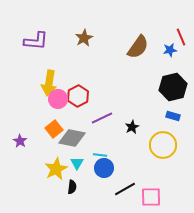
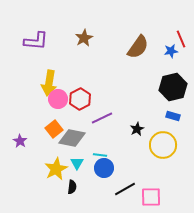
red line: moved 2 px down
blue star: moved 1 px right, 1 px down
red hexagon: moved 2 px right, 3 px down
black star: moved 5 px right, 2 px down
